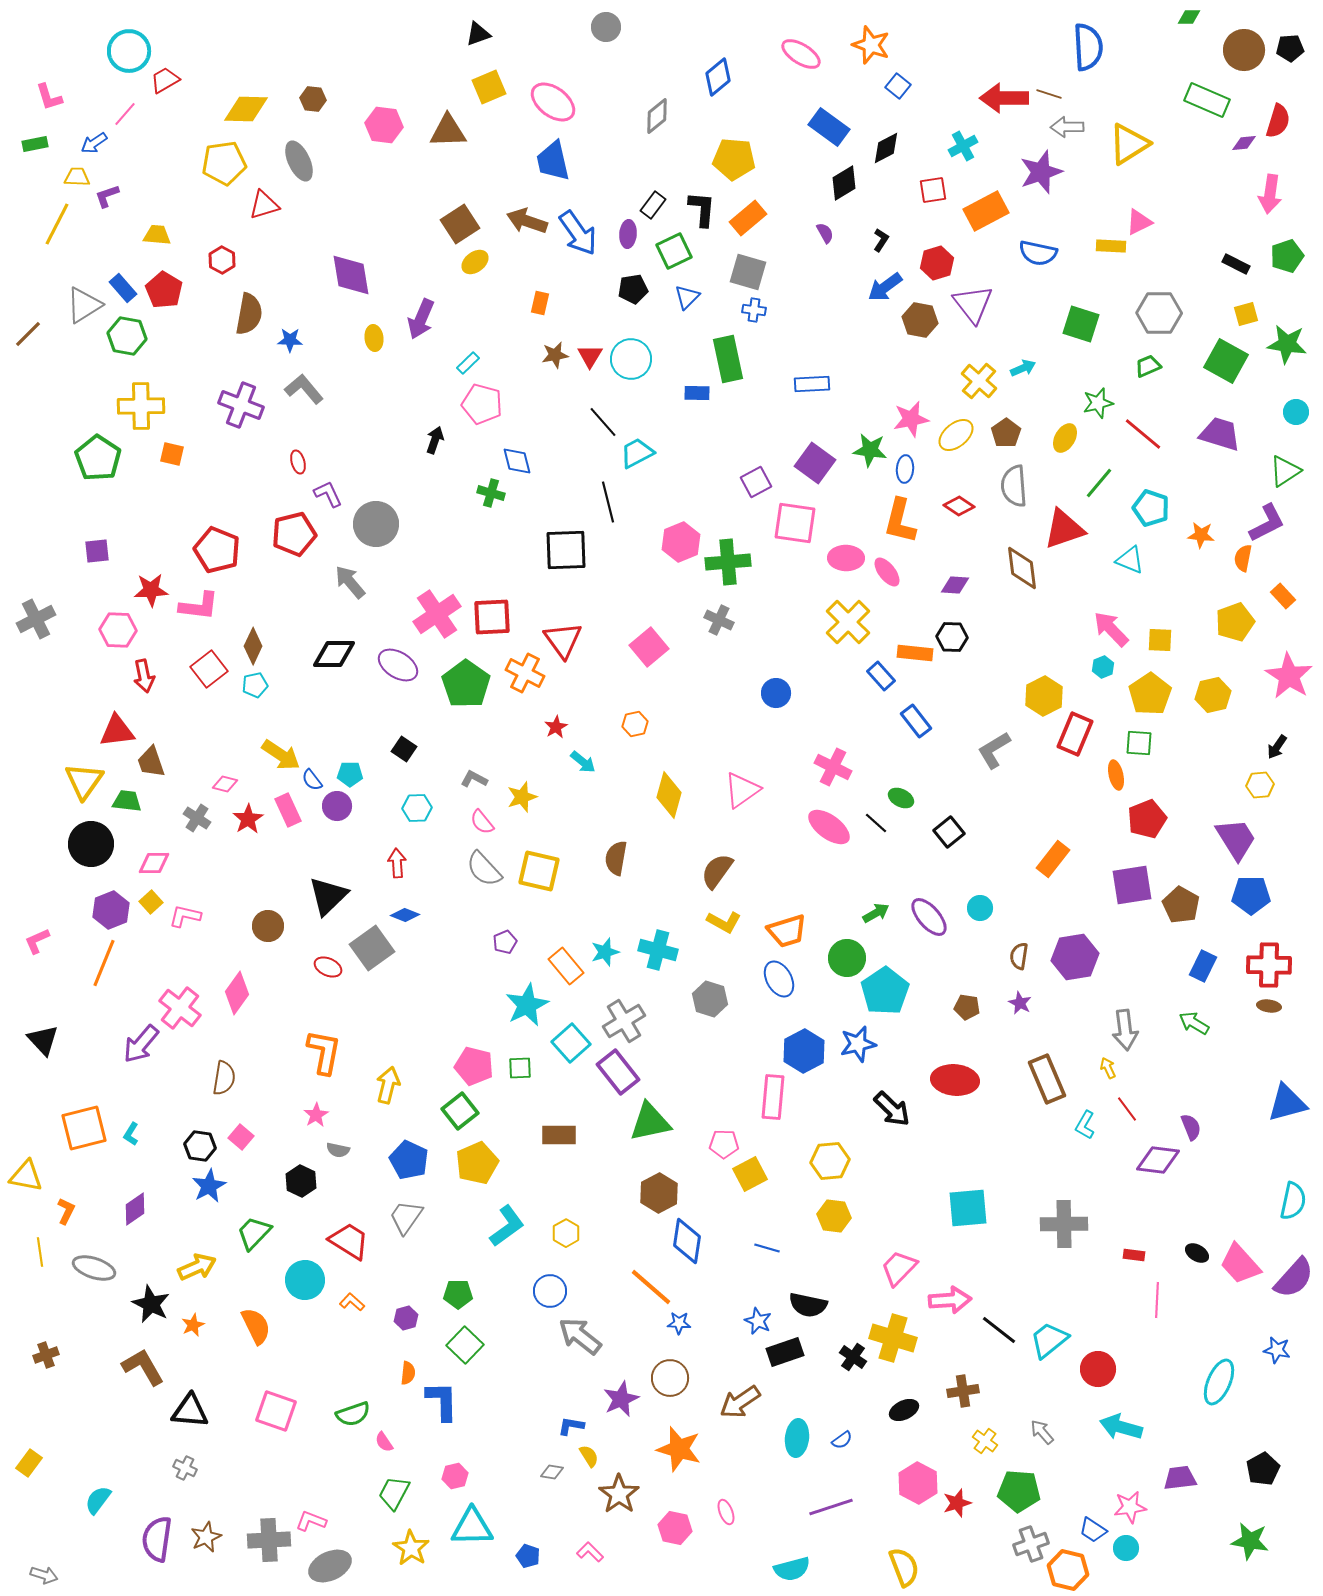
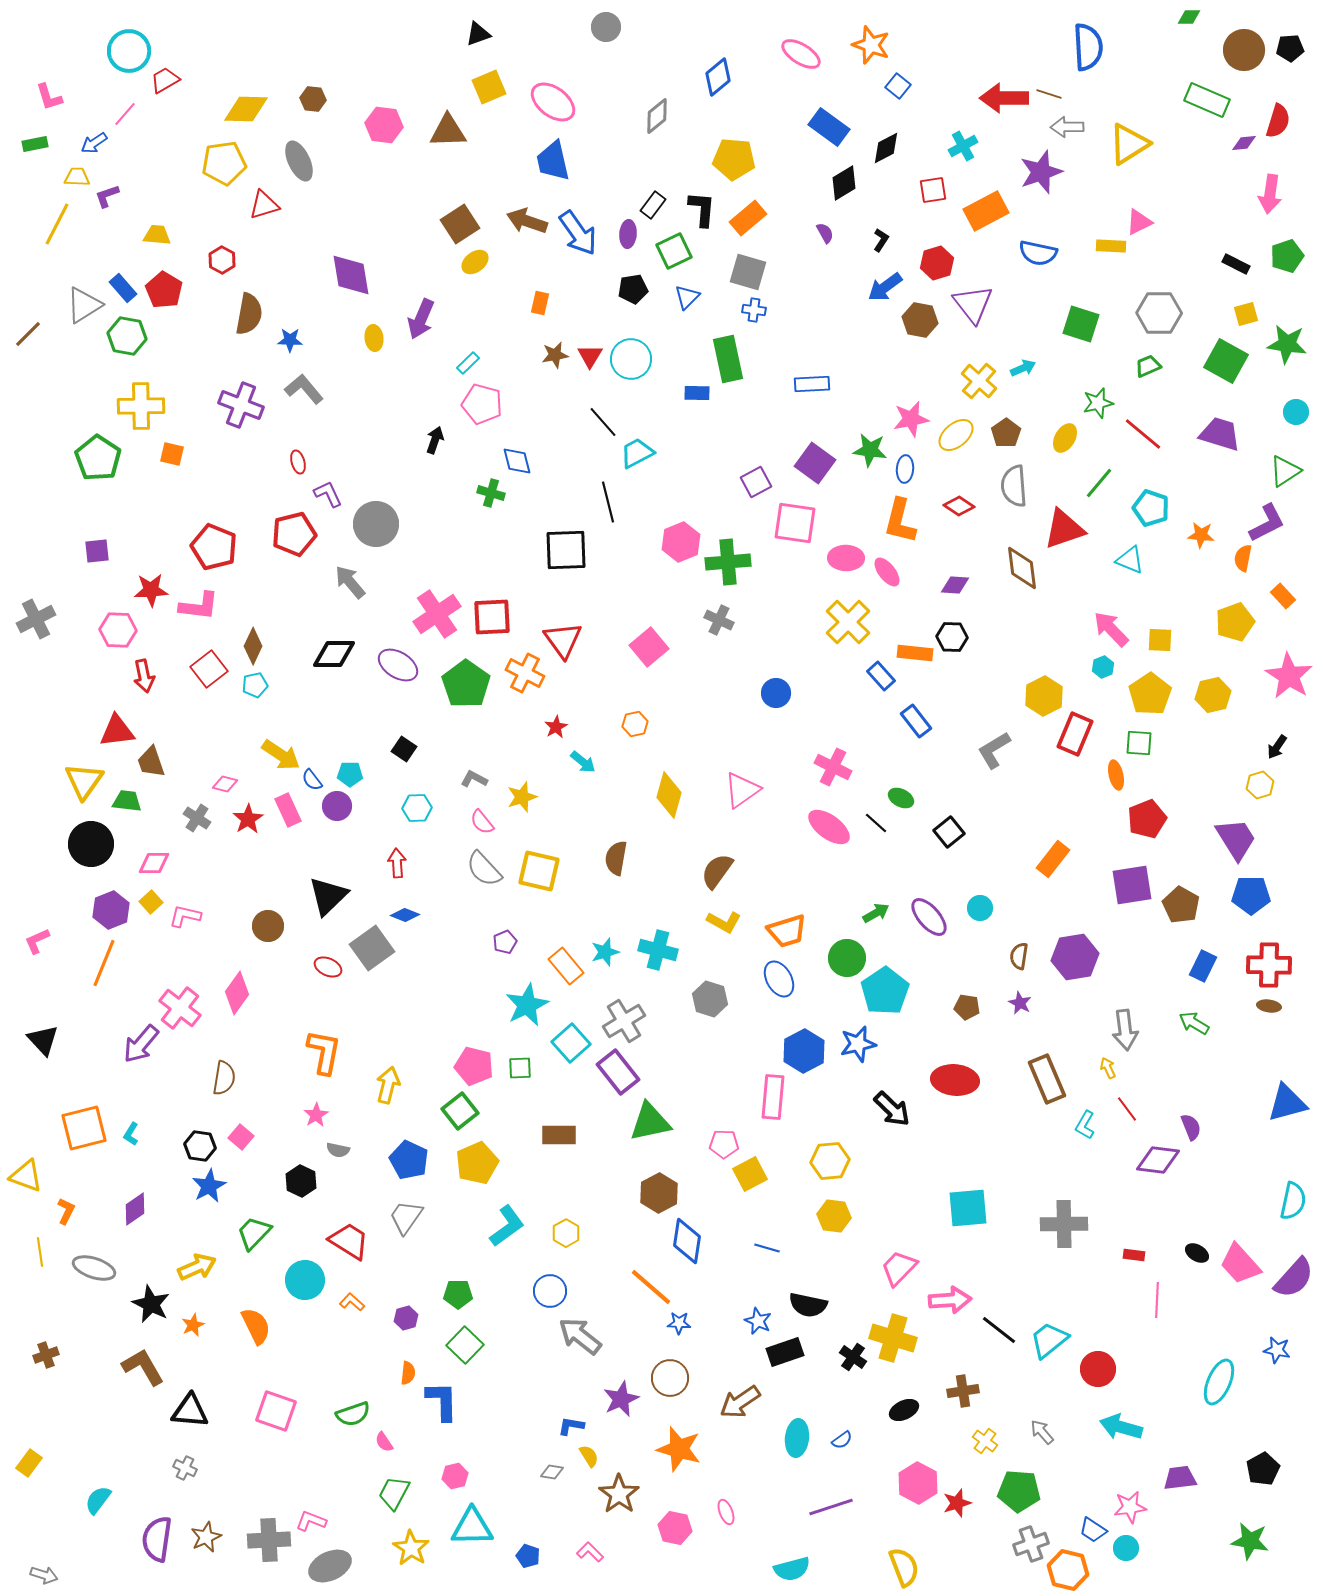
red pentagon at (217, 550): moved 3 px left, 3 px up
yellow hexagon at (1260, 785): rotated 12 degrees counterclockwise
yellow triangle at (26, 1176): rotated 9 degrees clockwise
